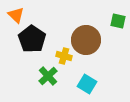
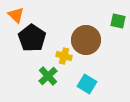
black pentagon: moved 1 px up
